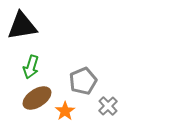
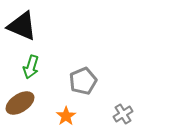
black triangle: rotated 32 degrees clockwise
brown ellipse: moved 17 px left, 5 px down
gray cross: moved 15 px right, 8 px down; rotated 12 degrees clockwise
orange star: moved 1 px right, 5 px down
